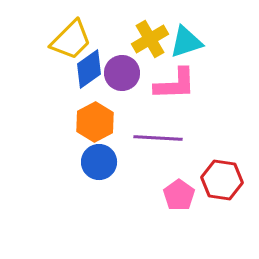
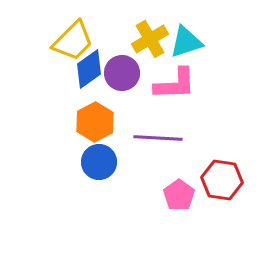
yellow trapezoid: moved 2 px right, 1 px down
